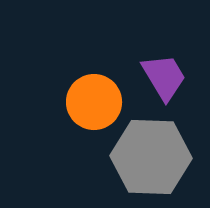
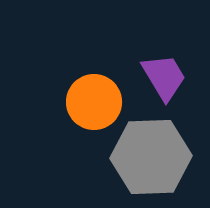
gray hexagon: rotated 4 degrees counterclockwise
